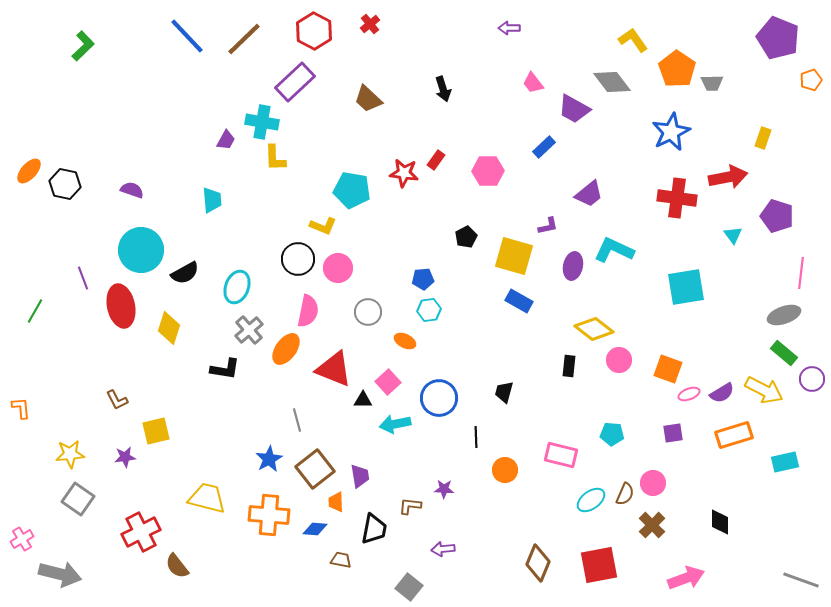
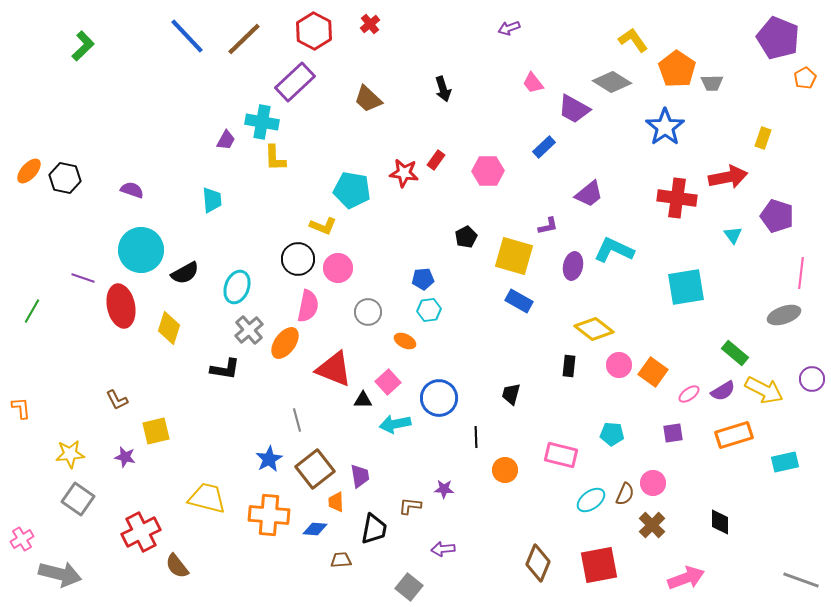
purple arrow at (509, 28): rotated 20 degrees counterclockwise
orange pentagon at (811, 80): moved 6 px left, 2 px up; rotated 10 degrees counterclockwise
gray diamond at (612, 82): rotated 21 degrees counterclockwise
blue star at (671, 132): moved 6 px left, 5 px up; rotated 9 degrees counterclockwise
black hexagon at (65, 184): moved 6 px up
purple line at (83, 278): rotated 50 degrees counterclockwise
green line at (35, 311): moved 3 px left
pink semicircle at (308, 311): moved 5 px up
orange ellipse at (286, 349): moved 1 px left, 6 px up
green rectangle at (784, 353): moved 49 px left
pink circle at (619, 360): moved 5 px down
orange square at (668, 369): moved 15 px left, 3 px down; rotated 16 degrees clockwise
black trapezoid at (504, 392): moved 7 px right, 2 px down
purple semicircle at (722, 393): moved 1 px right, 2 px up
pink ellipse at (689, 394): rotated 15 degrees counterclockwise
purple star at (125, 457): rotated 20 degrees clockwise
brown trapezoid at (341, 560): rotated 15 degrees counterclockwise
